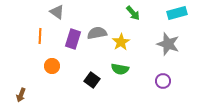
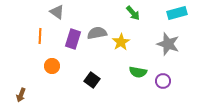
green semicircle: moved 18 px right, 3 px down
